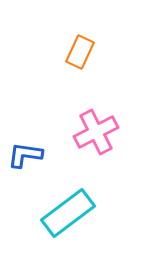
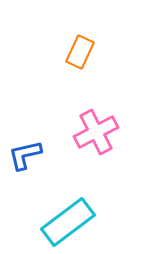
blue L-shape: rotated 21 degrees counterclockwise
cyan rectangle: moved 9 px down
